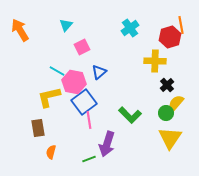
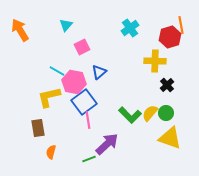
yellow semicircle: moved 26 px left, 10 px down
pink line: moved 1 px left
yellow triangle: rotated 45 degrees counterclockwise
purple arrow: rotated 150 degrees counterclockwise
